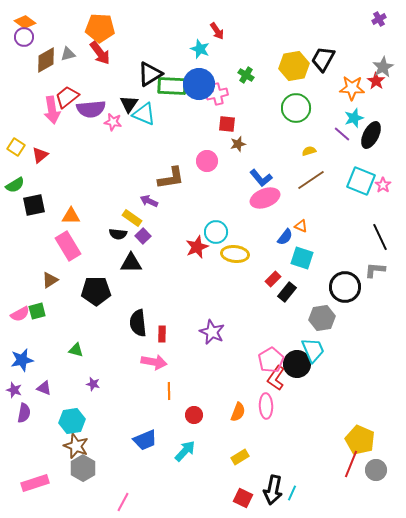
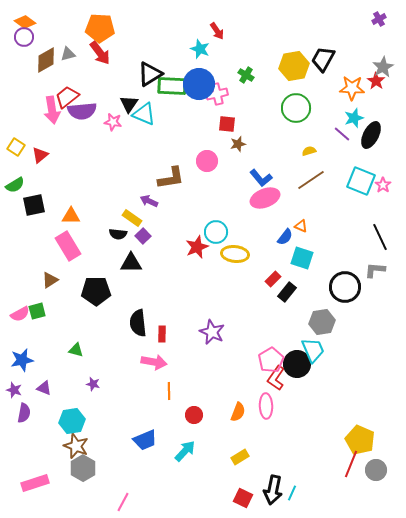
purple semicircle at (91, 109): moved 9 px left, 2 px down
gray hexagon at (322, 318): moved 4 px down
